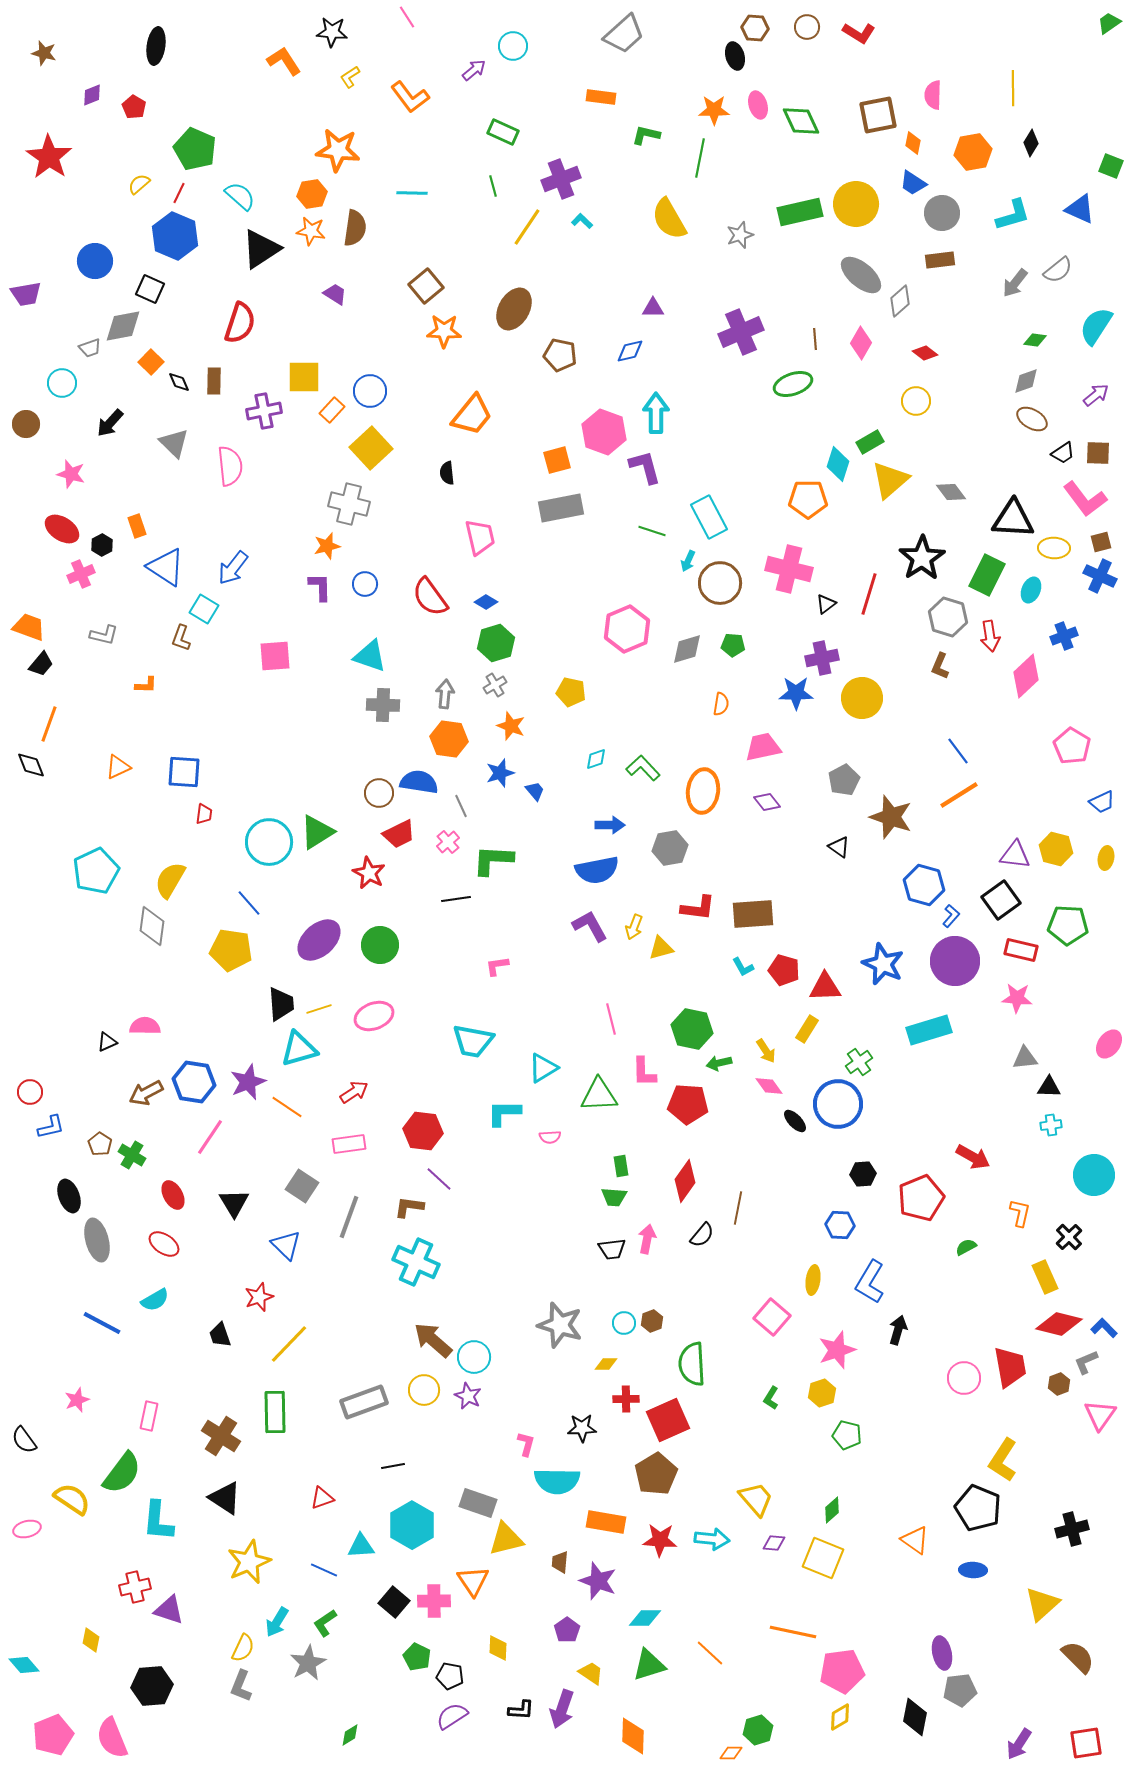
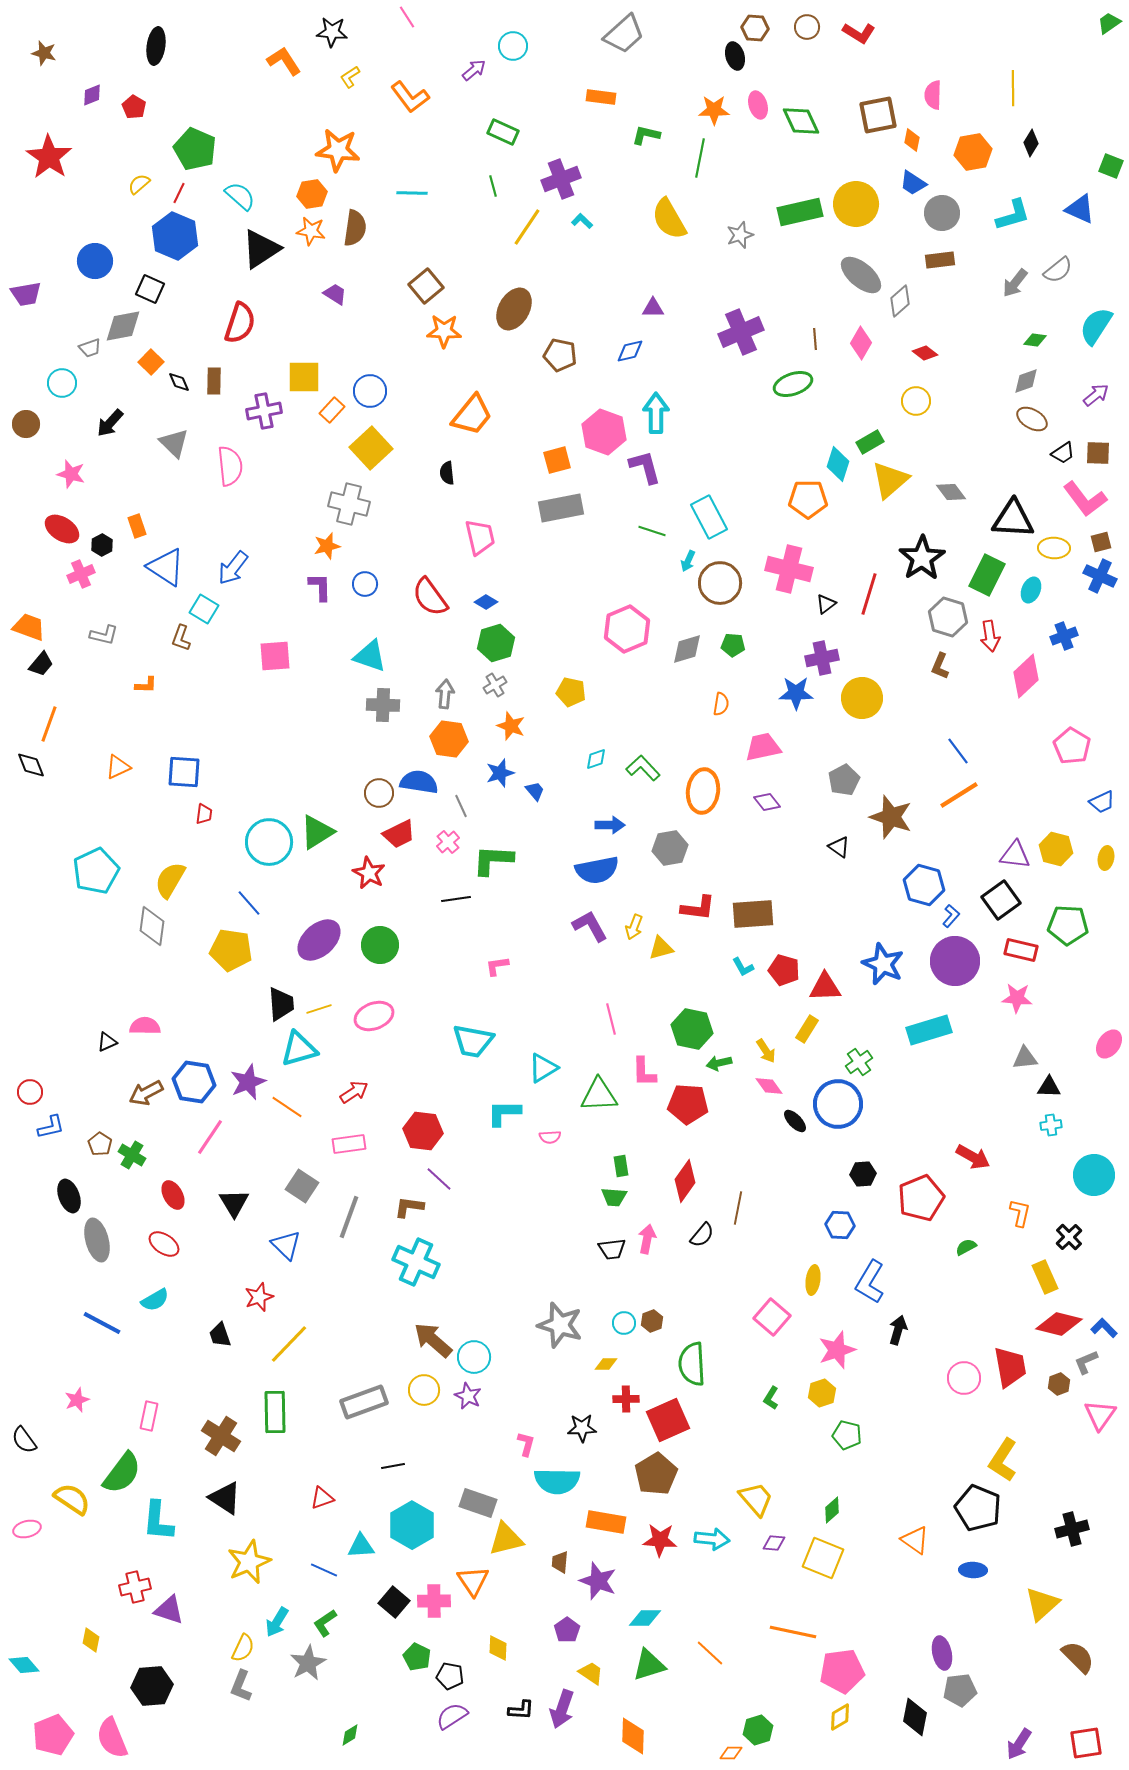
orange diamond at (913, 143): moved 1 px left, 3 px up
